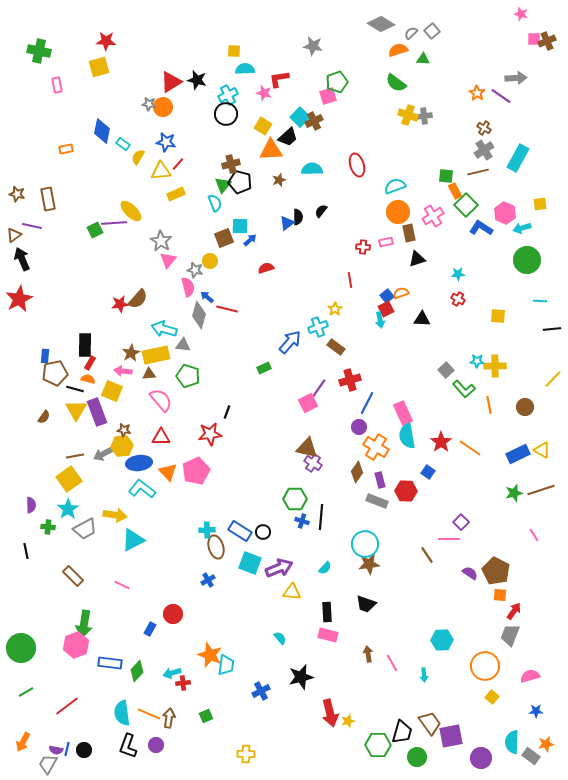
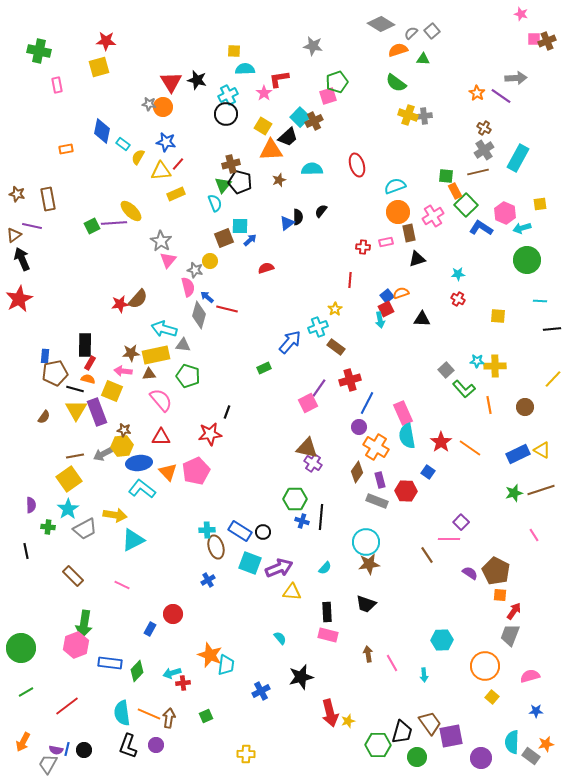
red triangle at (171, 82): rotated 30 degrees counterclockwise
pink star at (264, 93): rotated 21 degrees clockwise
green square at (95, 230): moved 3 px left, 4 px up
red line at (350, 280): rotated 14 degrees clockwise
brown star at (131, 353): rotated 24 degrees clockwise
cyan circle at (365, 544): moved 1 px right, 2 px up
